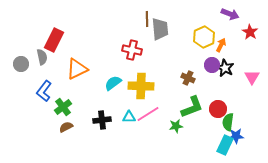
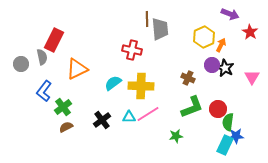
black cross: rotated 30 degrees counterclockwise
green star: moved 10 px down
